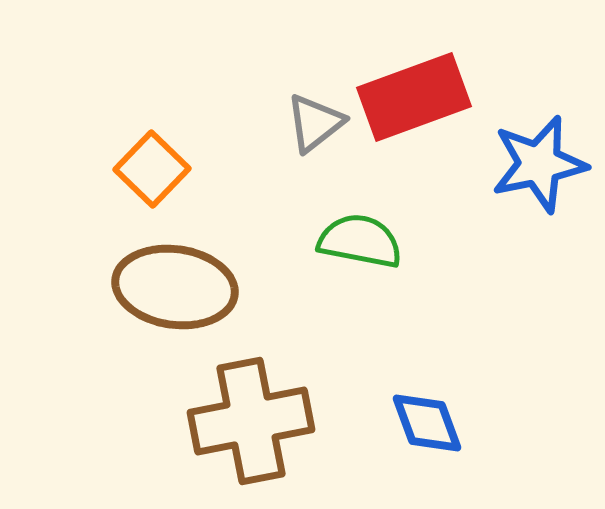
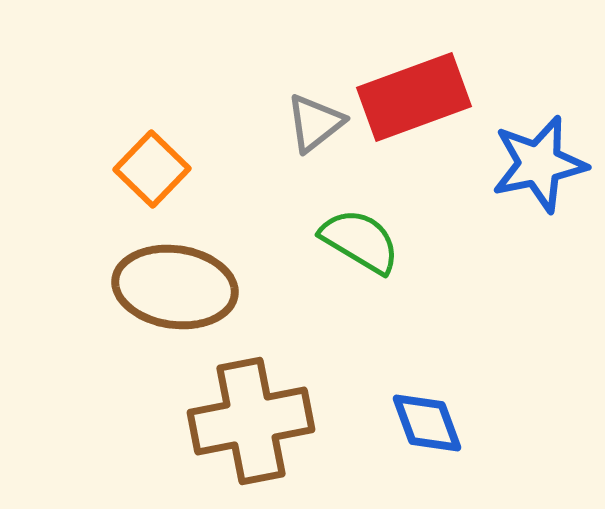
green semicircle: rotated 20 degrees clockwise
